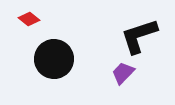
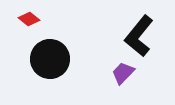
black L-shape: rotated 33 degrees counterclockwise
black circle: moved 4 px left
